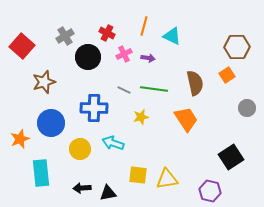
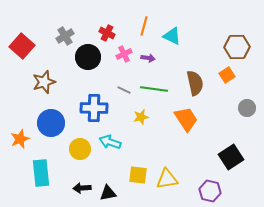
cyan arrow: moved 3 px left, 1 px up
